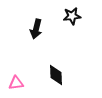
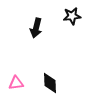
black arrow: moved 1 px up
black diamond: moved 6 px left, 8 px down
